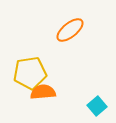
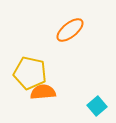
yellow pentagon: rotated 20 degrees clockwise
